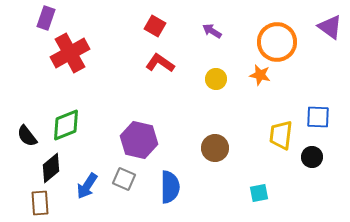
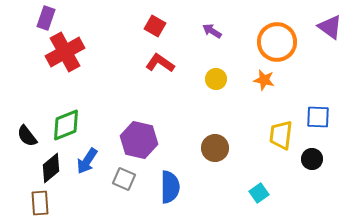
red cross: moved 5 px left, 1 px up
orange star: moved 4 px right, 5 px down
black circle: moved 2 px down
blue arrow: moved 25 px up
cyan square: rotated 24 degrees counterclockwise
